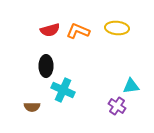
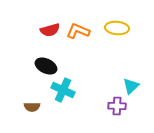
black ellipse: rotated 65 degrees counterclockwise
cyan triangle: rotated 36 degrees counterclockwise
purple cross: rotated 30 degrees counterclockwise
